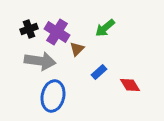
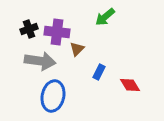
green arrow: moved 11 px up
purple cross: rotated 25 degrees counterclockwise
blue rectangle: rotated 21 degrees counterclockwise
